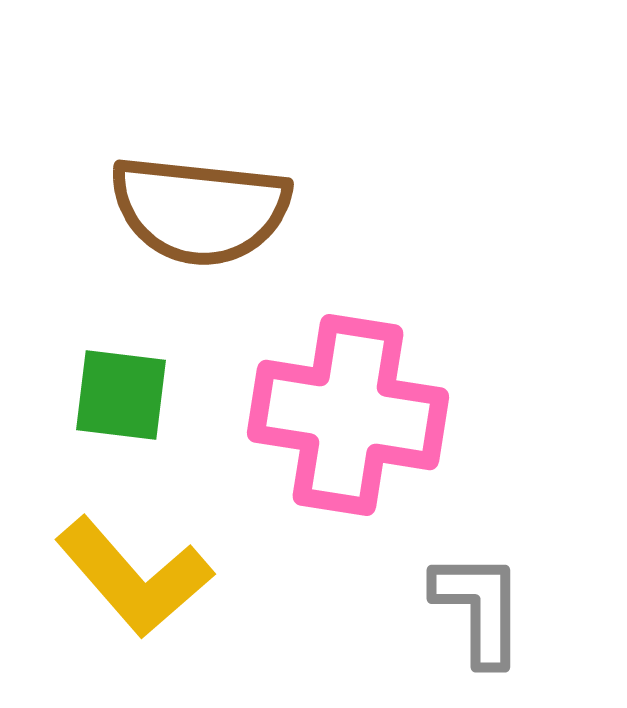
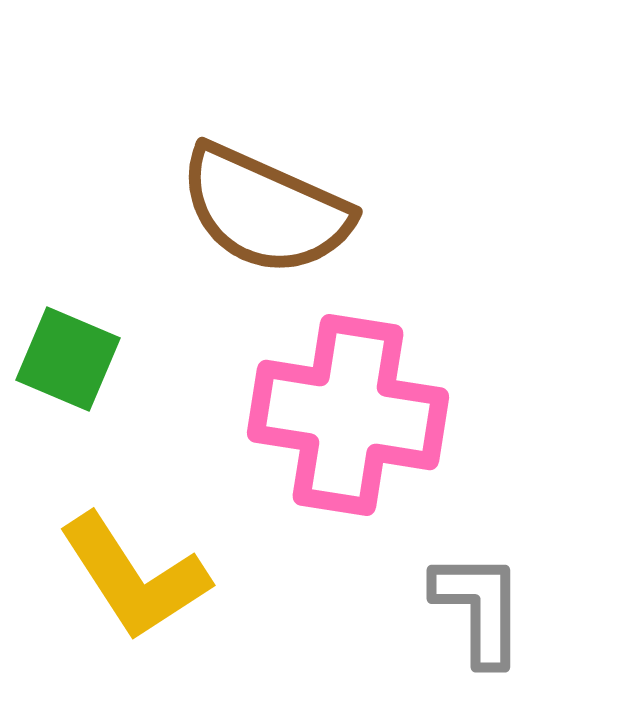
brown semicircle: moved 65 px right; rotated 18 degrees clockwise
green square: moved 53 px left, 36 px up; rotated 16 degrees clockwise
yellow L-shape: rotated 8 degrees clockwise
